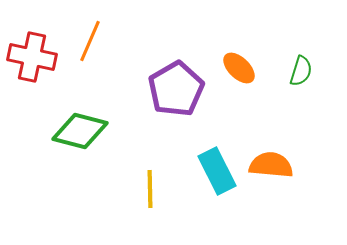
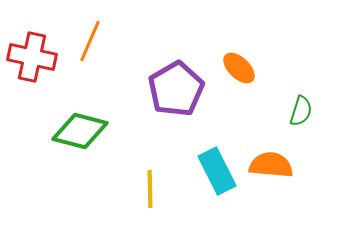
green semicircle: moved 40 px down
